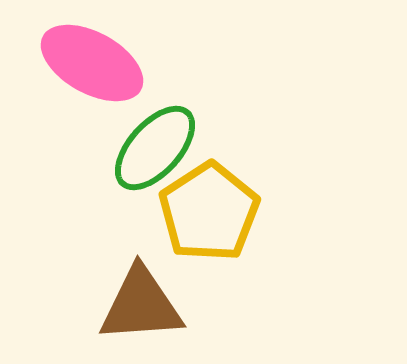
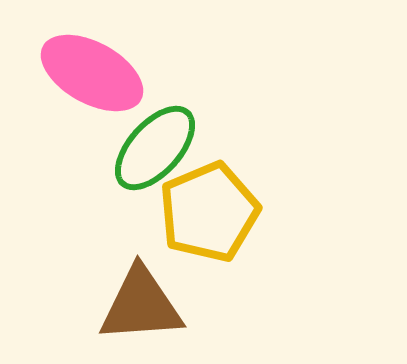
pink ellipse: moved 10 px down
yellow pentagon: rotated 10 degrees clockwise
